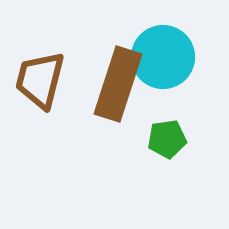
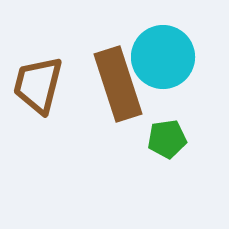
brown trapezoid: moved 2 px left, 5 px down
brown rectangle: rotated 36 degrees counterclockwise
